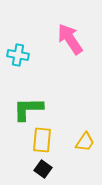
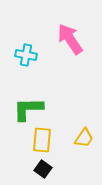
cyan cross: moved 8 px right
yellow trapezoid: moved 1 px left, 4 px up
